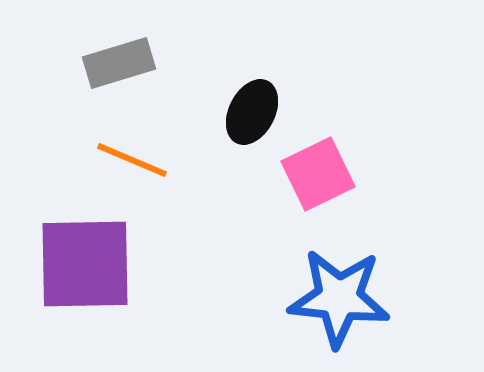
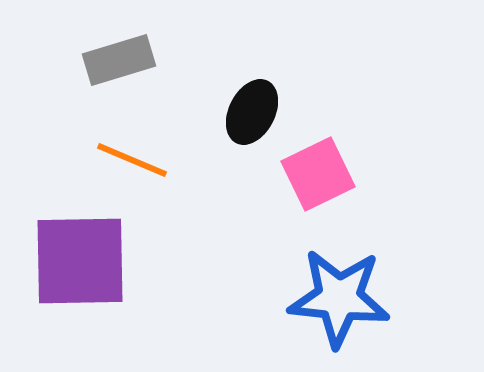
gray rectangle: moved 3 px up
purple square: moved 5 px left, 3 px up
